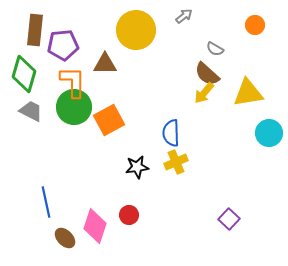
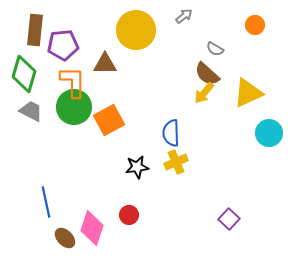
yellow triangle: rotated 16 degrees counterclockwise
pink diamond: moved 3 px left, 2 px down
